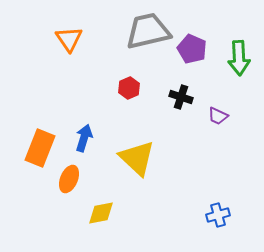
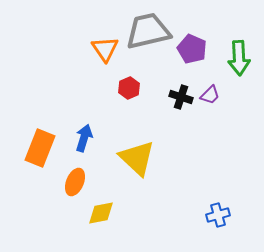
orange triangle: moved 36 px right, 10 px down
purple trapezoid: moved 8 px left, 21 px up; rotated 70 degrees counterclockwise
orange ellipse: moved 6 px right, 3 px down
